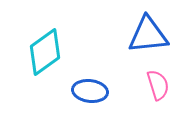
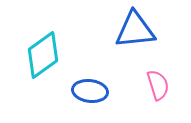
blue triangle: moved 13 px left, 5 px up
cyan diamond: moved 2 px left, 3 px down
